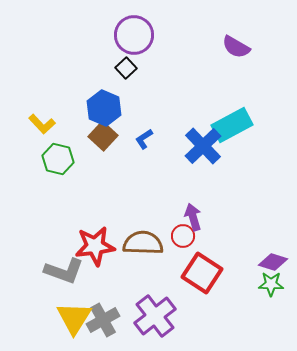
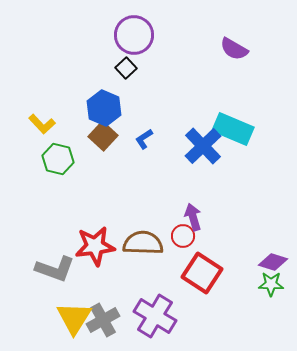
purple semicircle: moved 2 px left, 2 px down
cyan rectangle: moved 1 px right, 4 px down; rotated 51 degrees clockwise
gray L-shape: moved 9 px left, 2 px up
purple cross: rotated 21 degrees counterclockwise
